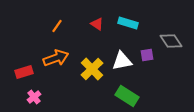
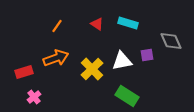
gray diamond: rotated 10 degrees clockwise
